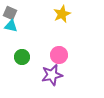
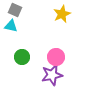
gray square: moved 5 px right, 3 px up
pink circle: moved 3 px left, 2 px down
